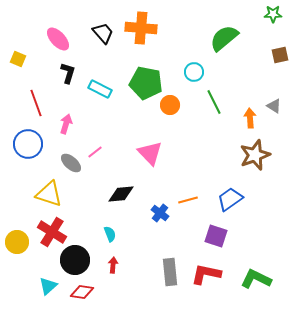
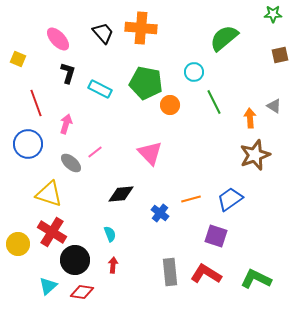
orange line: moved 3 px right, 1 px up
yellow circle: moved 1 px right, 2 px down
red L-shape: rotated 20 degrees clockwise
